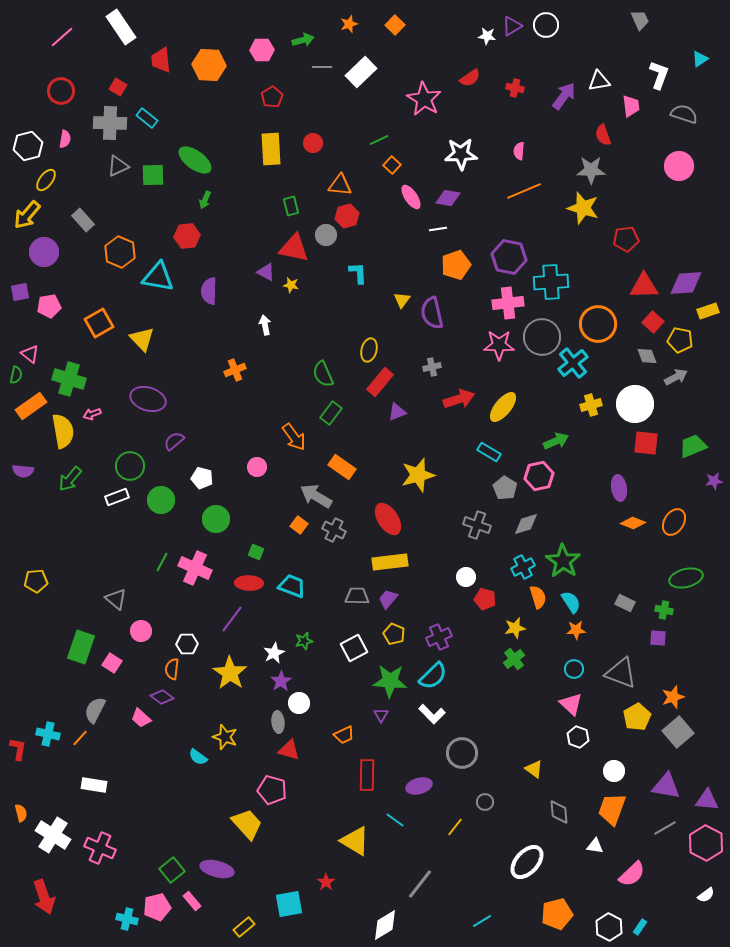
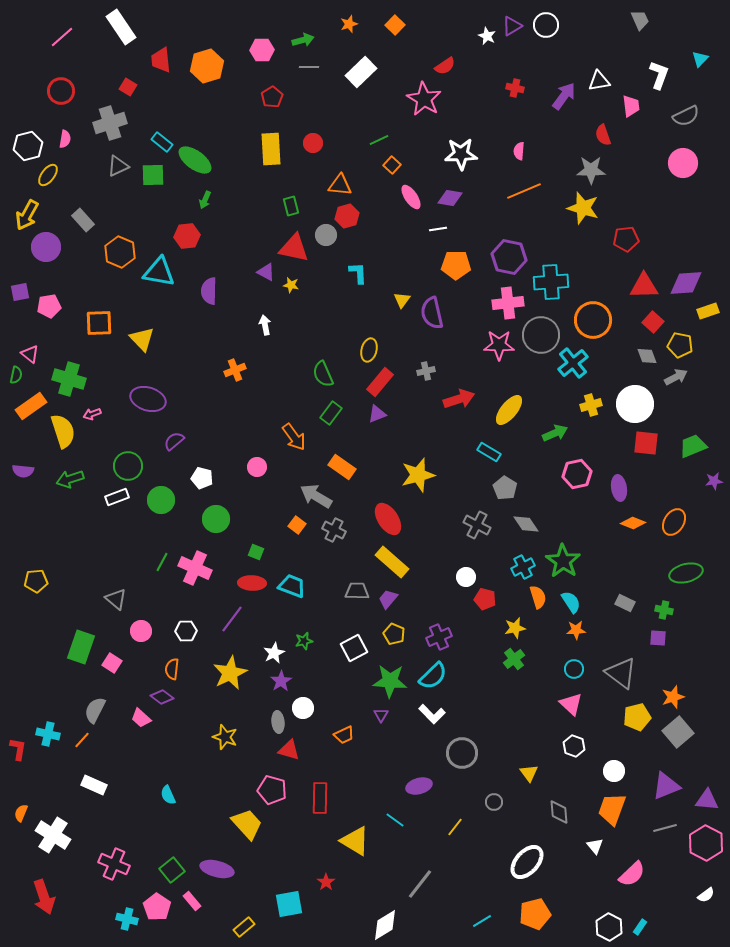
white star at (487, 36): rotated 18 degrees clockwise
cyan triangle at (700, 59): rotated 12 degrees counterclockwise
orange hexagon at (209, 65): moved 2 px left, 1 px down; rotated 20 degrees counterclockwise
gray line at (322, 67): moved 13 px left
red semicircle at (470, 78): moved 25 px left, 12 px up
red square at (118, 87): moved 10 px right
gray semicircle at (684, 114): moved 2 px right, 2 px down; rotated 136 degrees clockwise
cyan rectangle at (147, 118): moved 15 px right, 24 px down
gray cross at (110, 123): rotated 20 degrees counterclockwise
pink circle at (679, 166): moved 4 px right, 3 px up
yellow ellipse at (46, 180): moved 2 px right, 5 px up
purple diamond at (448, 198): moved 2 px right
yellow arrow at (27, 215): rotated 12 degrees counterclockwise
purple circle at (44, 252): moved 2 px right, 5 px up
orange pentagon at (456, 265): rotated 20 degrees clockwise
cyan triangle at (158, 277): moved 1 px right, 5 px up
orange square at (99, 323): rotated 28 degrees clockwise
orange circle at (598, 324): moved 5 px left, 4 px up
gray circle at (542, 337): moved 1 px left, 2 px up
yellow pentagon at (680, 340): moved 5 px down
gray cross at (432, 367): moved 6 px left, 4 px down
yellow ellipse at (503, 407): moved 6 px right, 3 px down
purple triangle at (397, 412): moved 20 px left, 2 px down
yellow semicircle at (63, 431): rotated 8 degrees counterclockwise
green arrow at (556, 441): moved 1 px left, 8 px up
green circle at (130, 466): moved 2 px left
pink hexagon at (539, 476): moved 38 px right, 2 px up
green arrow at (70, 479): rotated 32 degrees clockwise
gray diamond at (526, 524): rotated 72 degrees clockwise
orange square at (299, 525): moved 2 px left
gray cross at (477, 525): rotated 8 degrees clockwise
yellow rectangle at (390, 562): moved 2 px right; rotated 48 degrees clockwise
green ellipse at (686, 578): moved 5 px up
red ellipse at (249, 583): moved 3 px right
gray trapezoid at (357, 596): moved 5 px up
white hexagon at (187, 644): moved 1 px left, 13 px up
yellow star at (230, 673): rotated 12 degrees clockwise
gray triangle at (621, 673): rotated 16 degrees clockwise
white circle at (299, 703): moved 4 px right, 5 px down
yellow pentagon at (637, 717): rotated 16 degrees clockwise
white hexagon at (578, 737): moved 4 px left, 9 px down
orange line at (80, 738): moved 2 px right, 2 px down
cyan semicircle at (198, 757): moved 30 px left, 38 px down; rotated 30 degrees clockwise
yellow triangle at (534, 769): moved 5 px left, 4 px down; rotated 18 degrees clockwise
red rectangle at (367, 775): moved 47 px left, 23 px down
white rectangle at (94, 785): rotated 15 degrees clockwise
purple triangle at (666, 786): rotated 32 degrees counterclockwise
gray circle at (485, 802): moved 9 px right
orange semicircle at (21, 813): rotated 144 degrees counterclockwise
gray line at (665, 828): rotated 15 degrees clockwise
white triangle at (595, 846): rotated 42 degrees clockwise
pink cross at (100, 848): moved 14 px right, 16 px down
pink pentagon at (157, 907): rotated 24 degrees counterclockwise
orange pentagon at (557, 914): moved 22 px left
